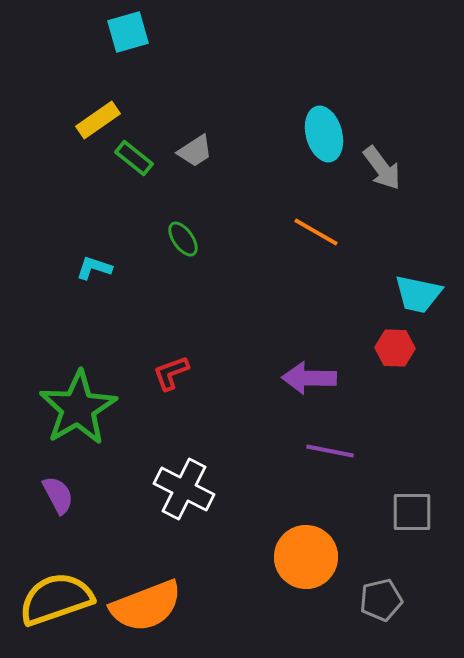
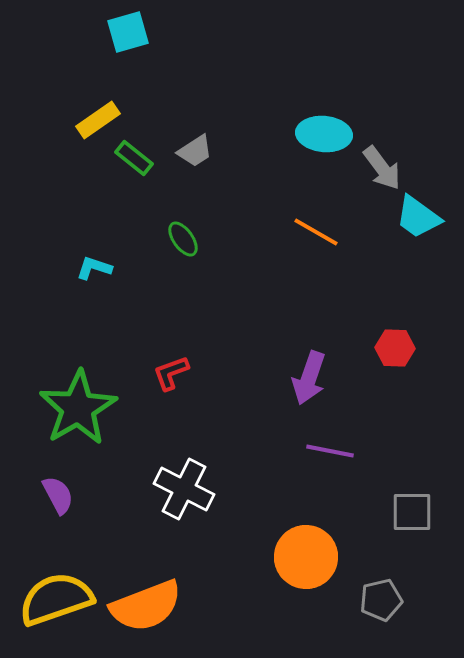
cyan ellipse: rotated 70 degrees counterclockwise
cyan trapezoid: moved 77 px up; rotated 24 degrees clockwise
purple arrow: rotated 72 degrees counterclockwise
